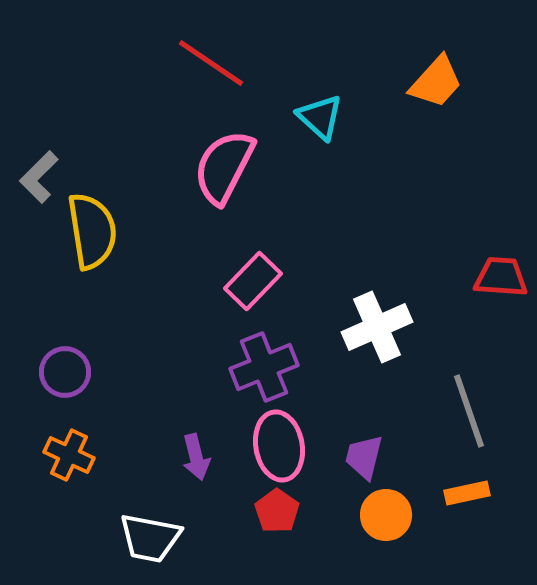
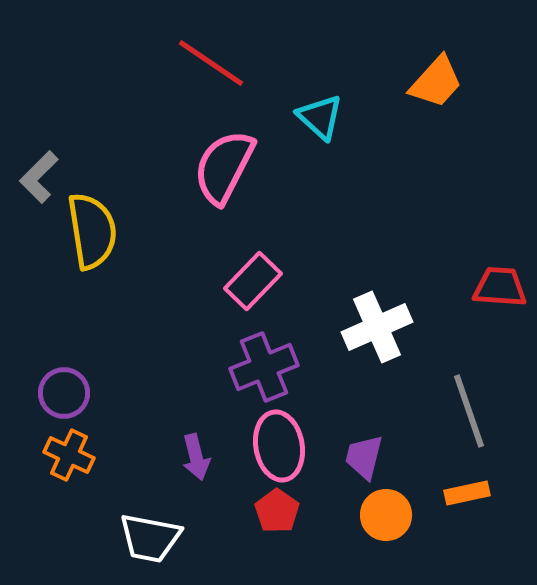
red trapezoid: moved 1 px left, 10 px down
purple circle: moved 1 px left, 21 px down
